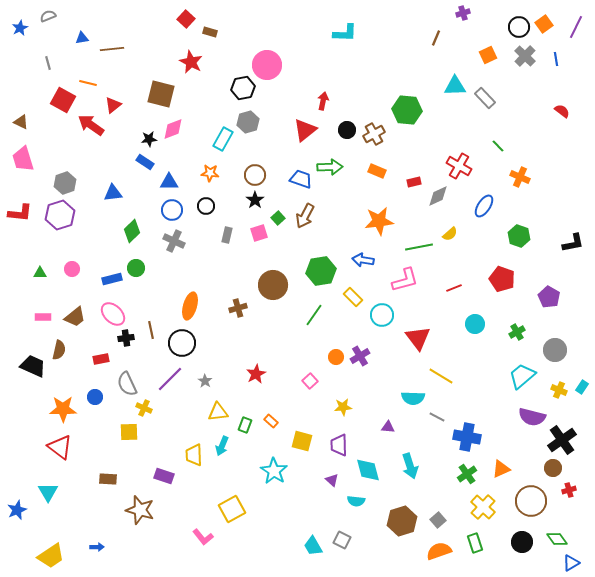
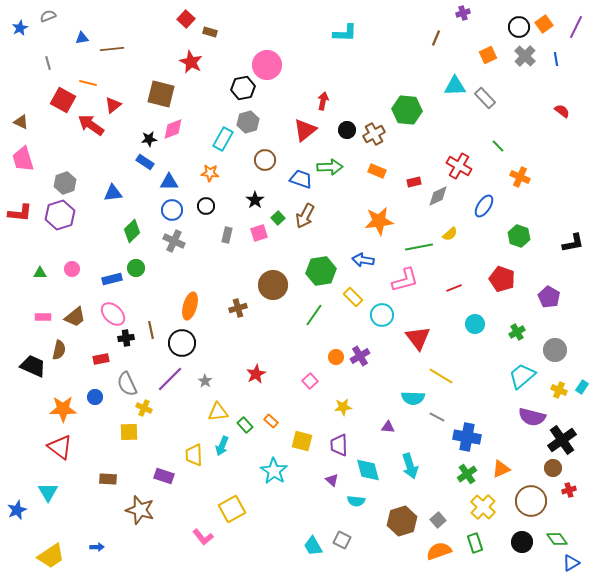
brown circle at (255, 175): moved 10 px right, 15 px up
green rectangle at (245, 425): rotated 63 degrees counterclockwise
